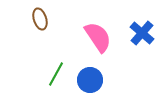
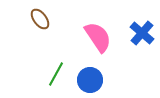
brown ellipse: rotated 20 degrees counterclockwise
